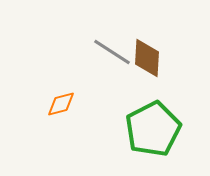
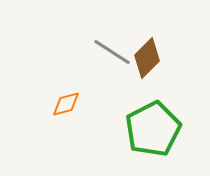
brown diamond: rotated 42 degrees clockwise
orange diamond: moved 5 px right
